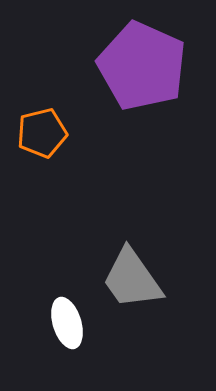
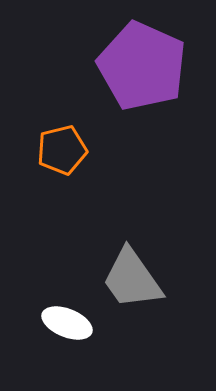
orange pentagon: moved 20 px right, 17 px down
white ellipse: rotated 51 degrees counterclockwise
